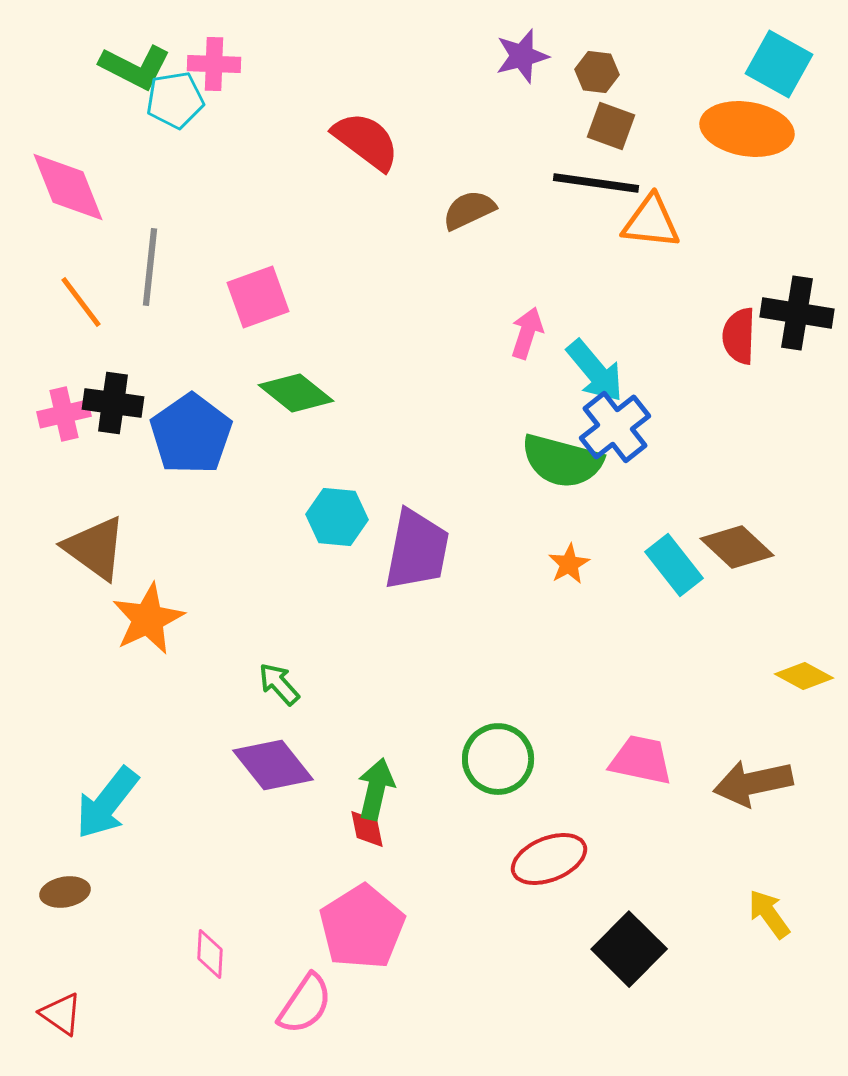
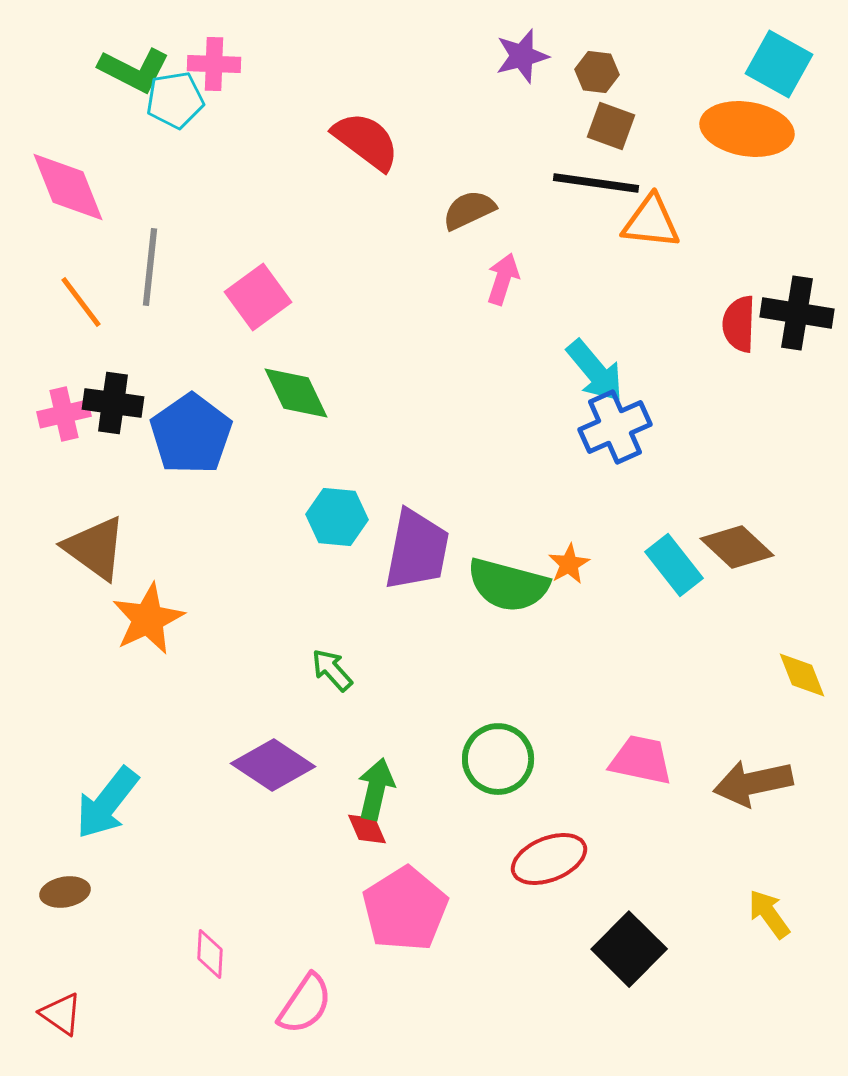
green L-shape at (135, 67): moved 1 px left, 3 px down
pink square at (258, 297): rotated 16 degrees counterclockwise
pink arrow at (527, 333): moved 24 px left, 54 px up
red semicircle at (739, 336): moved 12 px up
green diamond at (296, 393): rotated 26 degrees clockwise
blue cross at (615, 427): rotated 14 degrees clockwise
green semicircle at (562, 461): moved 54 px left, 124 px down
yellow diamond at (804, 676): moved 2 px left, 1 px up; rotated 40 degrees clockwise
green arrow at (279, 684): moved 53 px right, 14 px up
purple diamond at (273, 765): rotated 18 degrees counterclockwise
red diamond at (367, 829): rotated 12 degrees counterclockwise
pink pentagon at (362, 927): moved 43 px right, 18 px up
